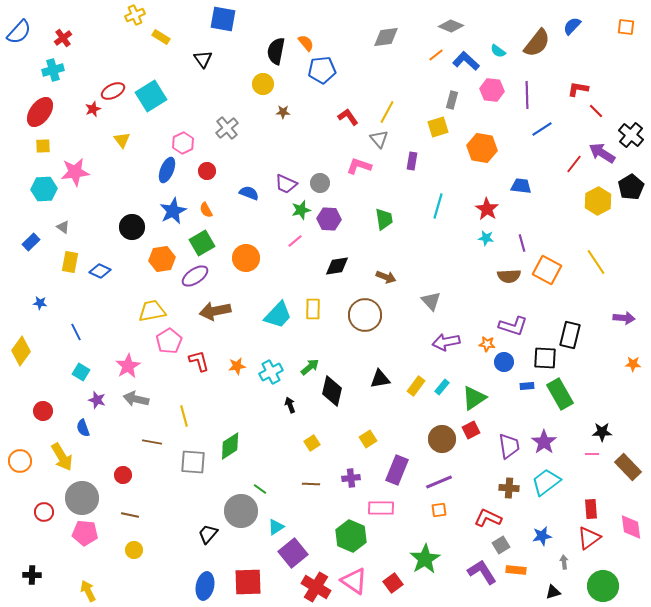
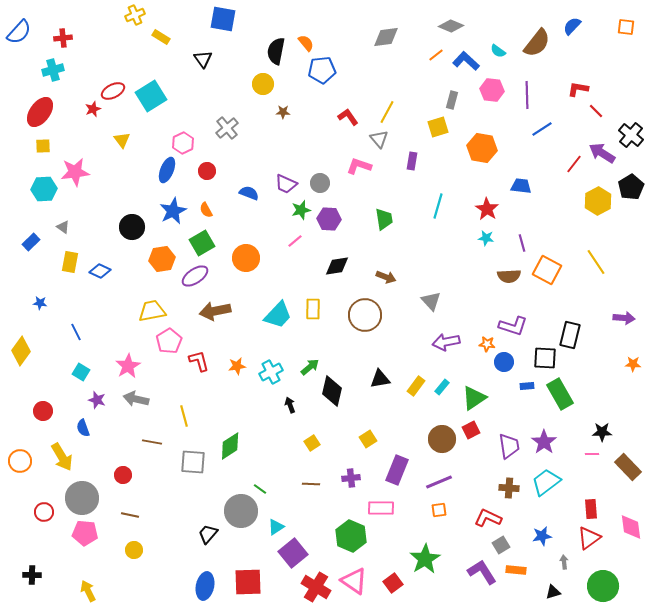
red cross at (63, 38): rotated 30 degrees clockwise
